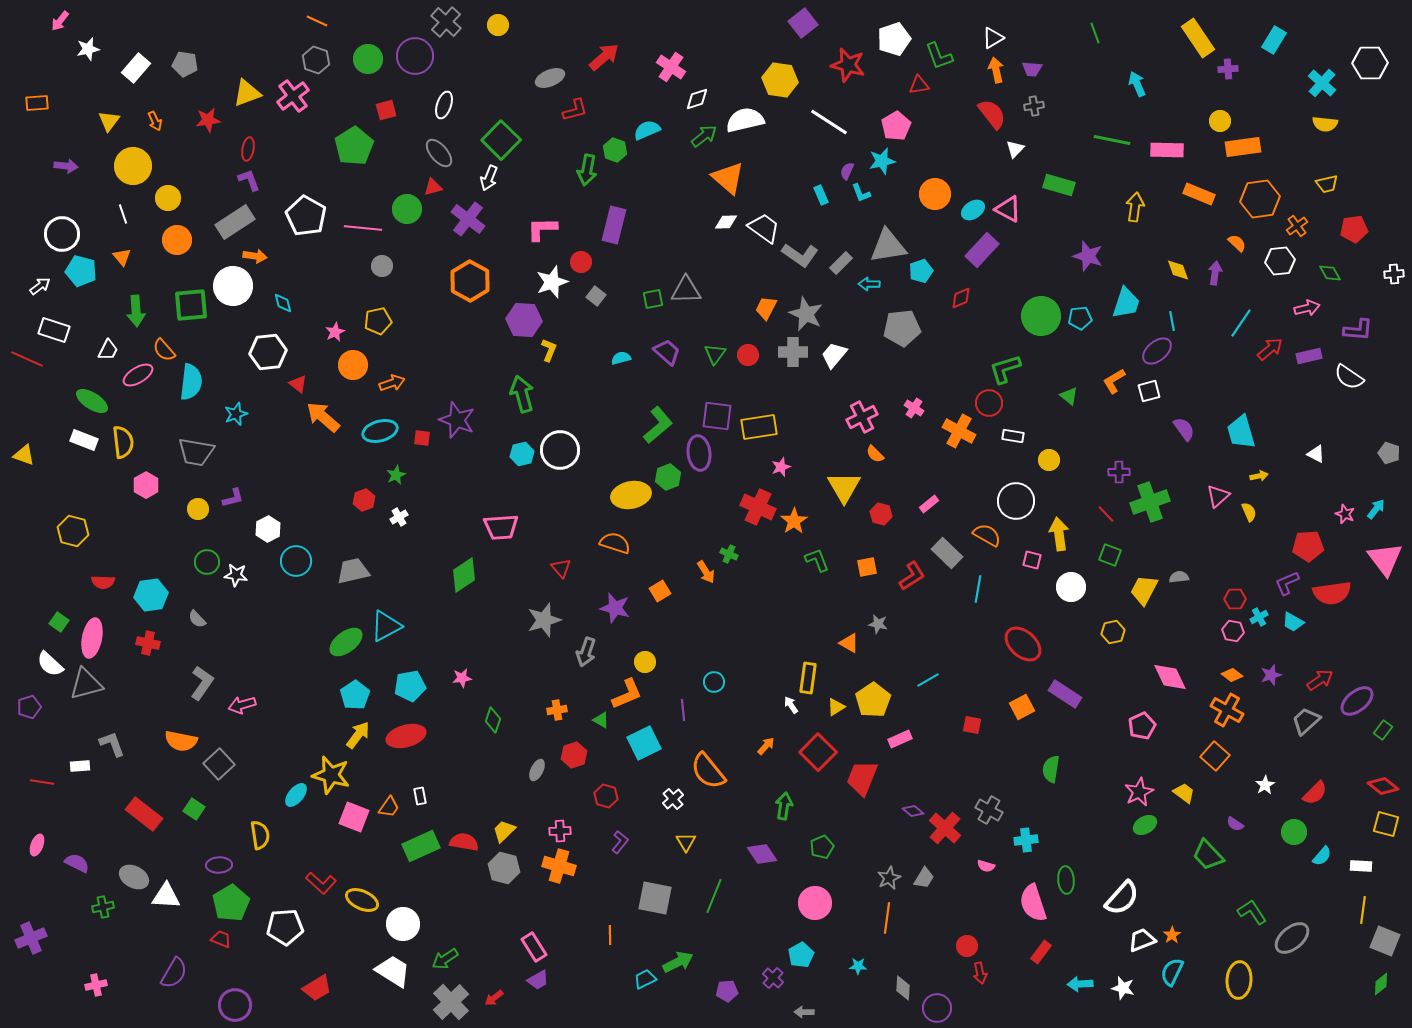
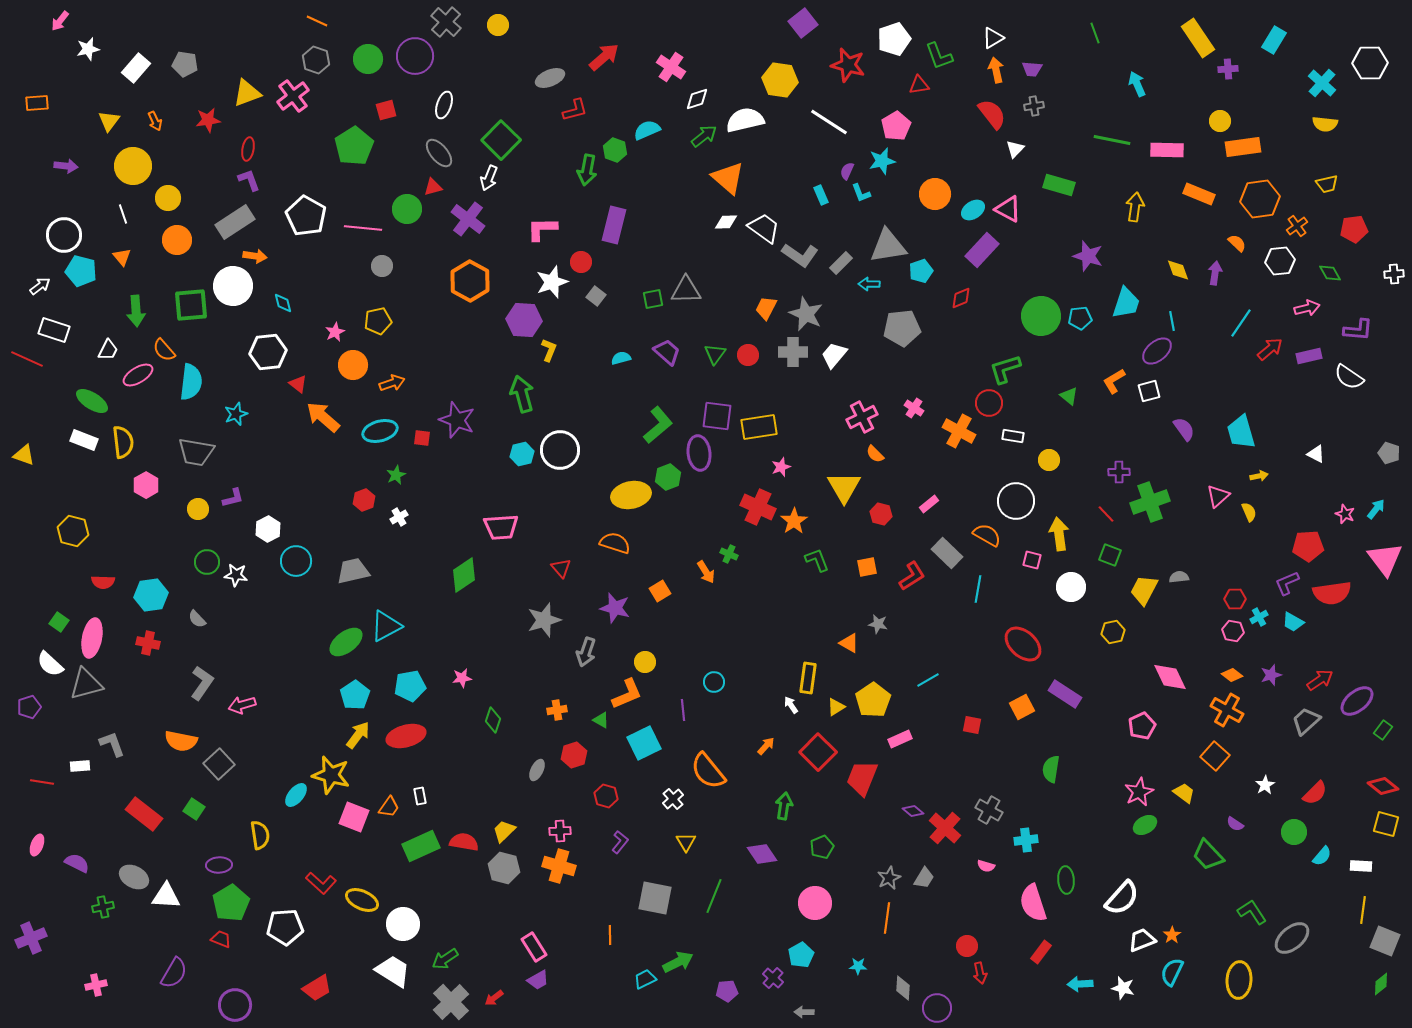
white circle at (62, 234): moved 2 px right, 1 px down
